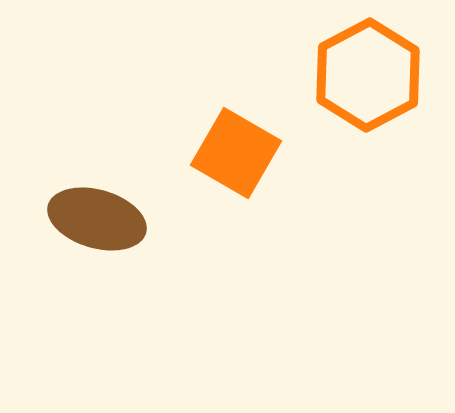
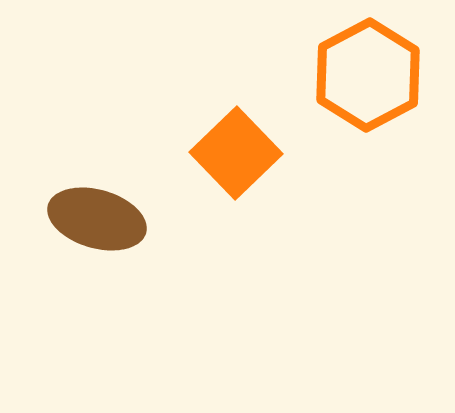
orange square: rotated 16 degrees clockwise
